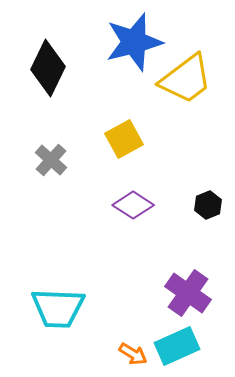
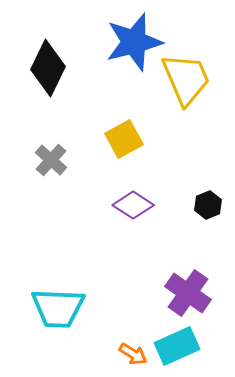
yellow trapezoid: rotated 76 degrees counterclockwise
